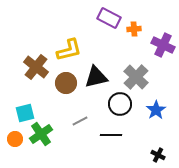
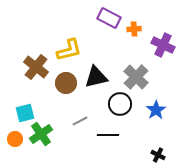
black line: moved 3 px left
